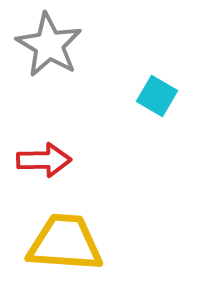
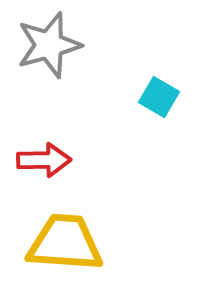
gray star: rotated 26 degrees clockwise
cyan square: moved 2 px right, 1 px down
